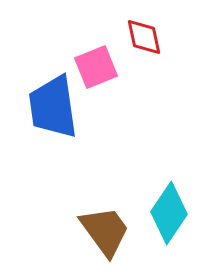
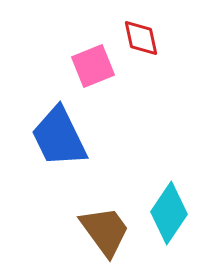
red diamond: moved 3 px left, 1 px down
pink square: moved 3 px left, 1 px up
blue trapezoid: moved 6 px right, 30 px down; rotated 18 degrees counterclockwise
